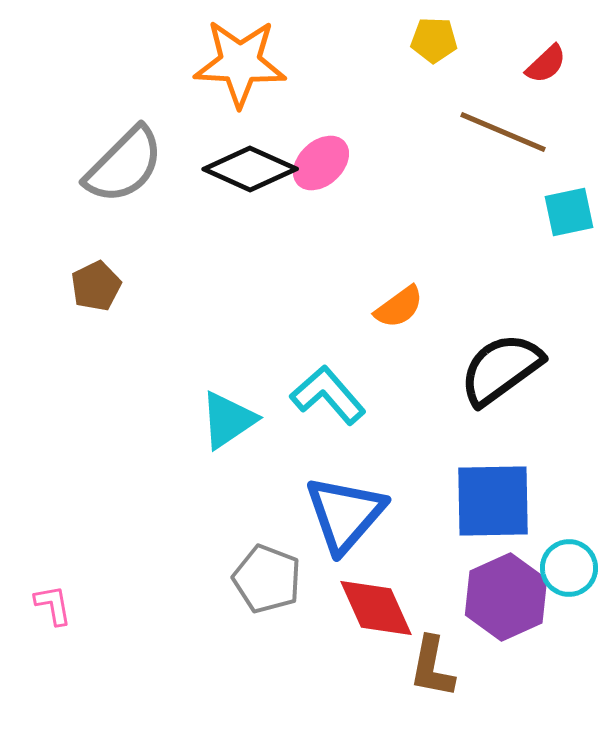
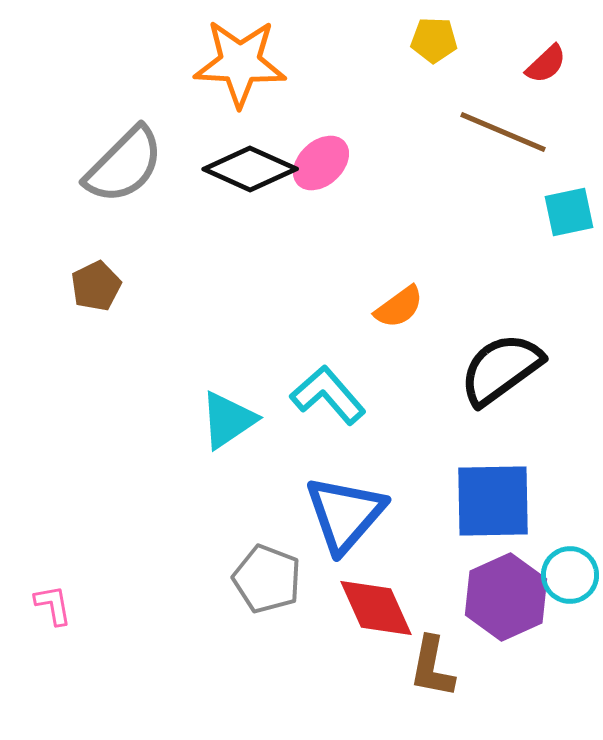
cyan circle: moved 1 px right, 7 px down
